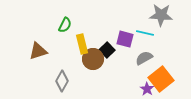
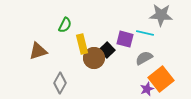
brown circle: moved 1 px right, 1 px up
gray diamond: moved 2 px left, 2 px down
purple star: rotated 16 degrees clockwise
